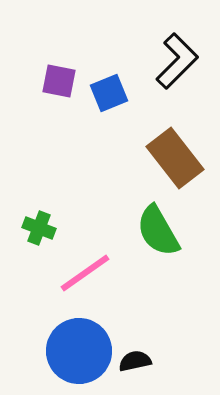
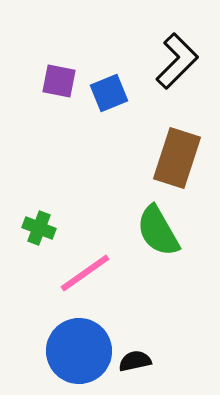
brown rectangle: moved 2 px right; rotated 56 degrees clockwise
